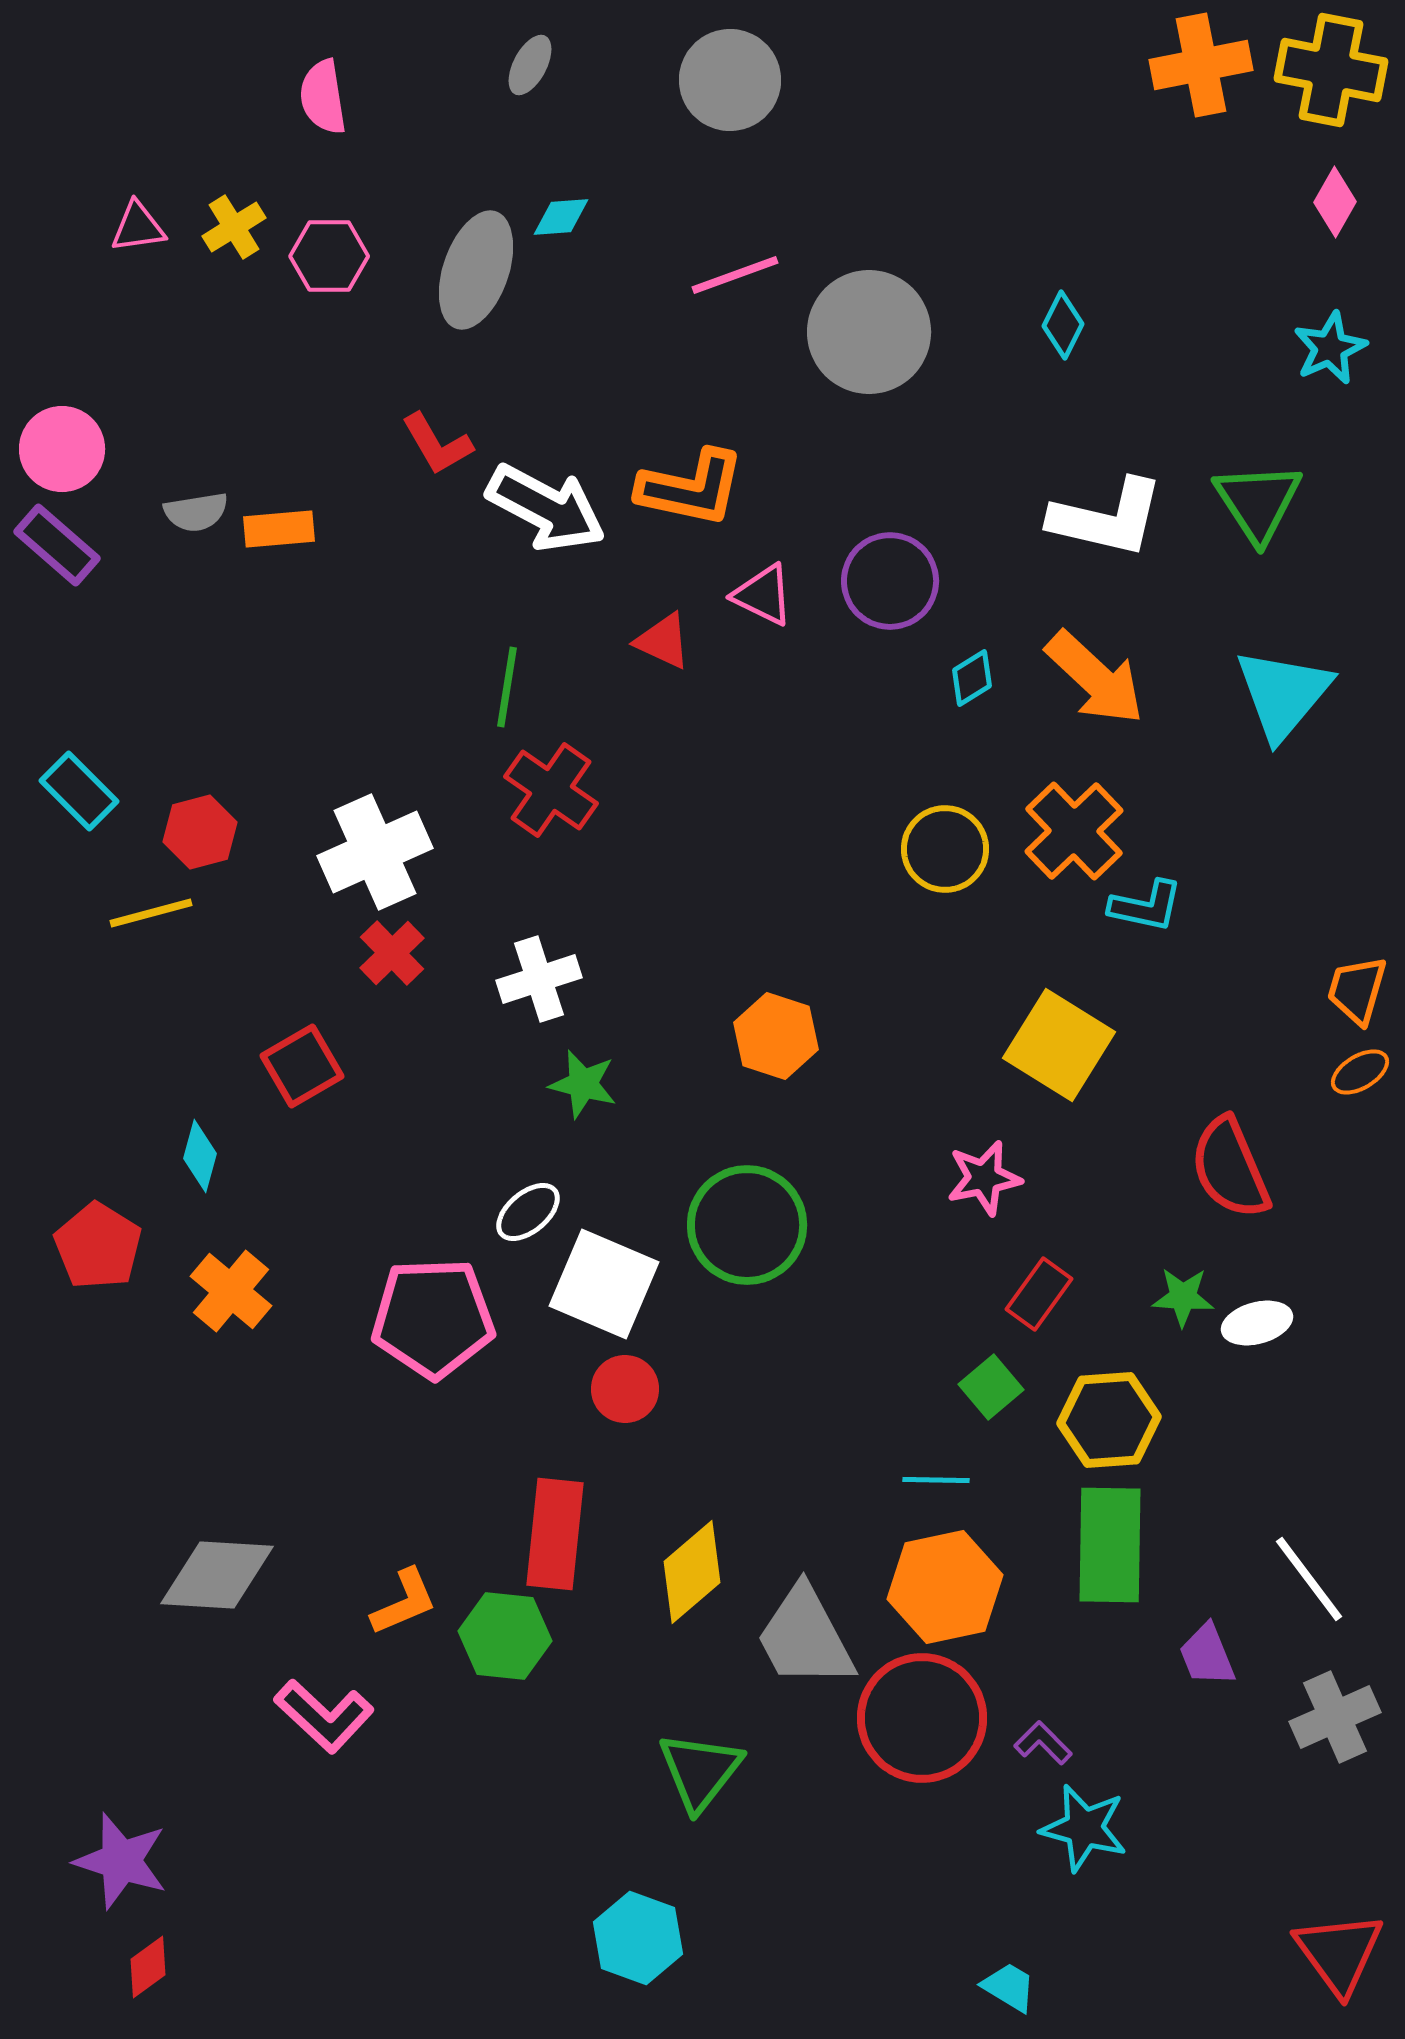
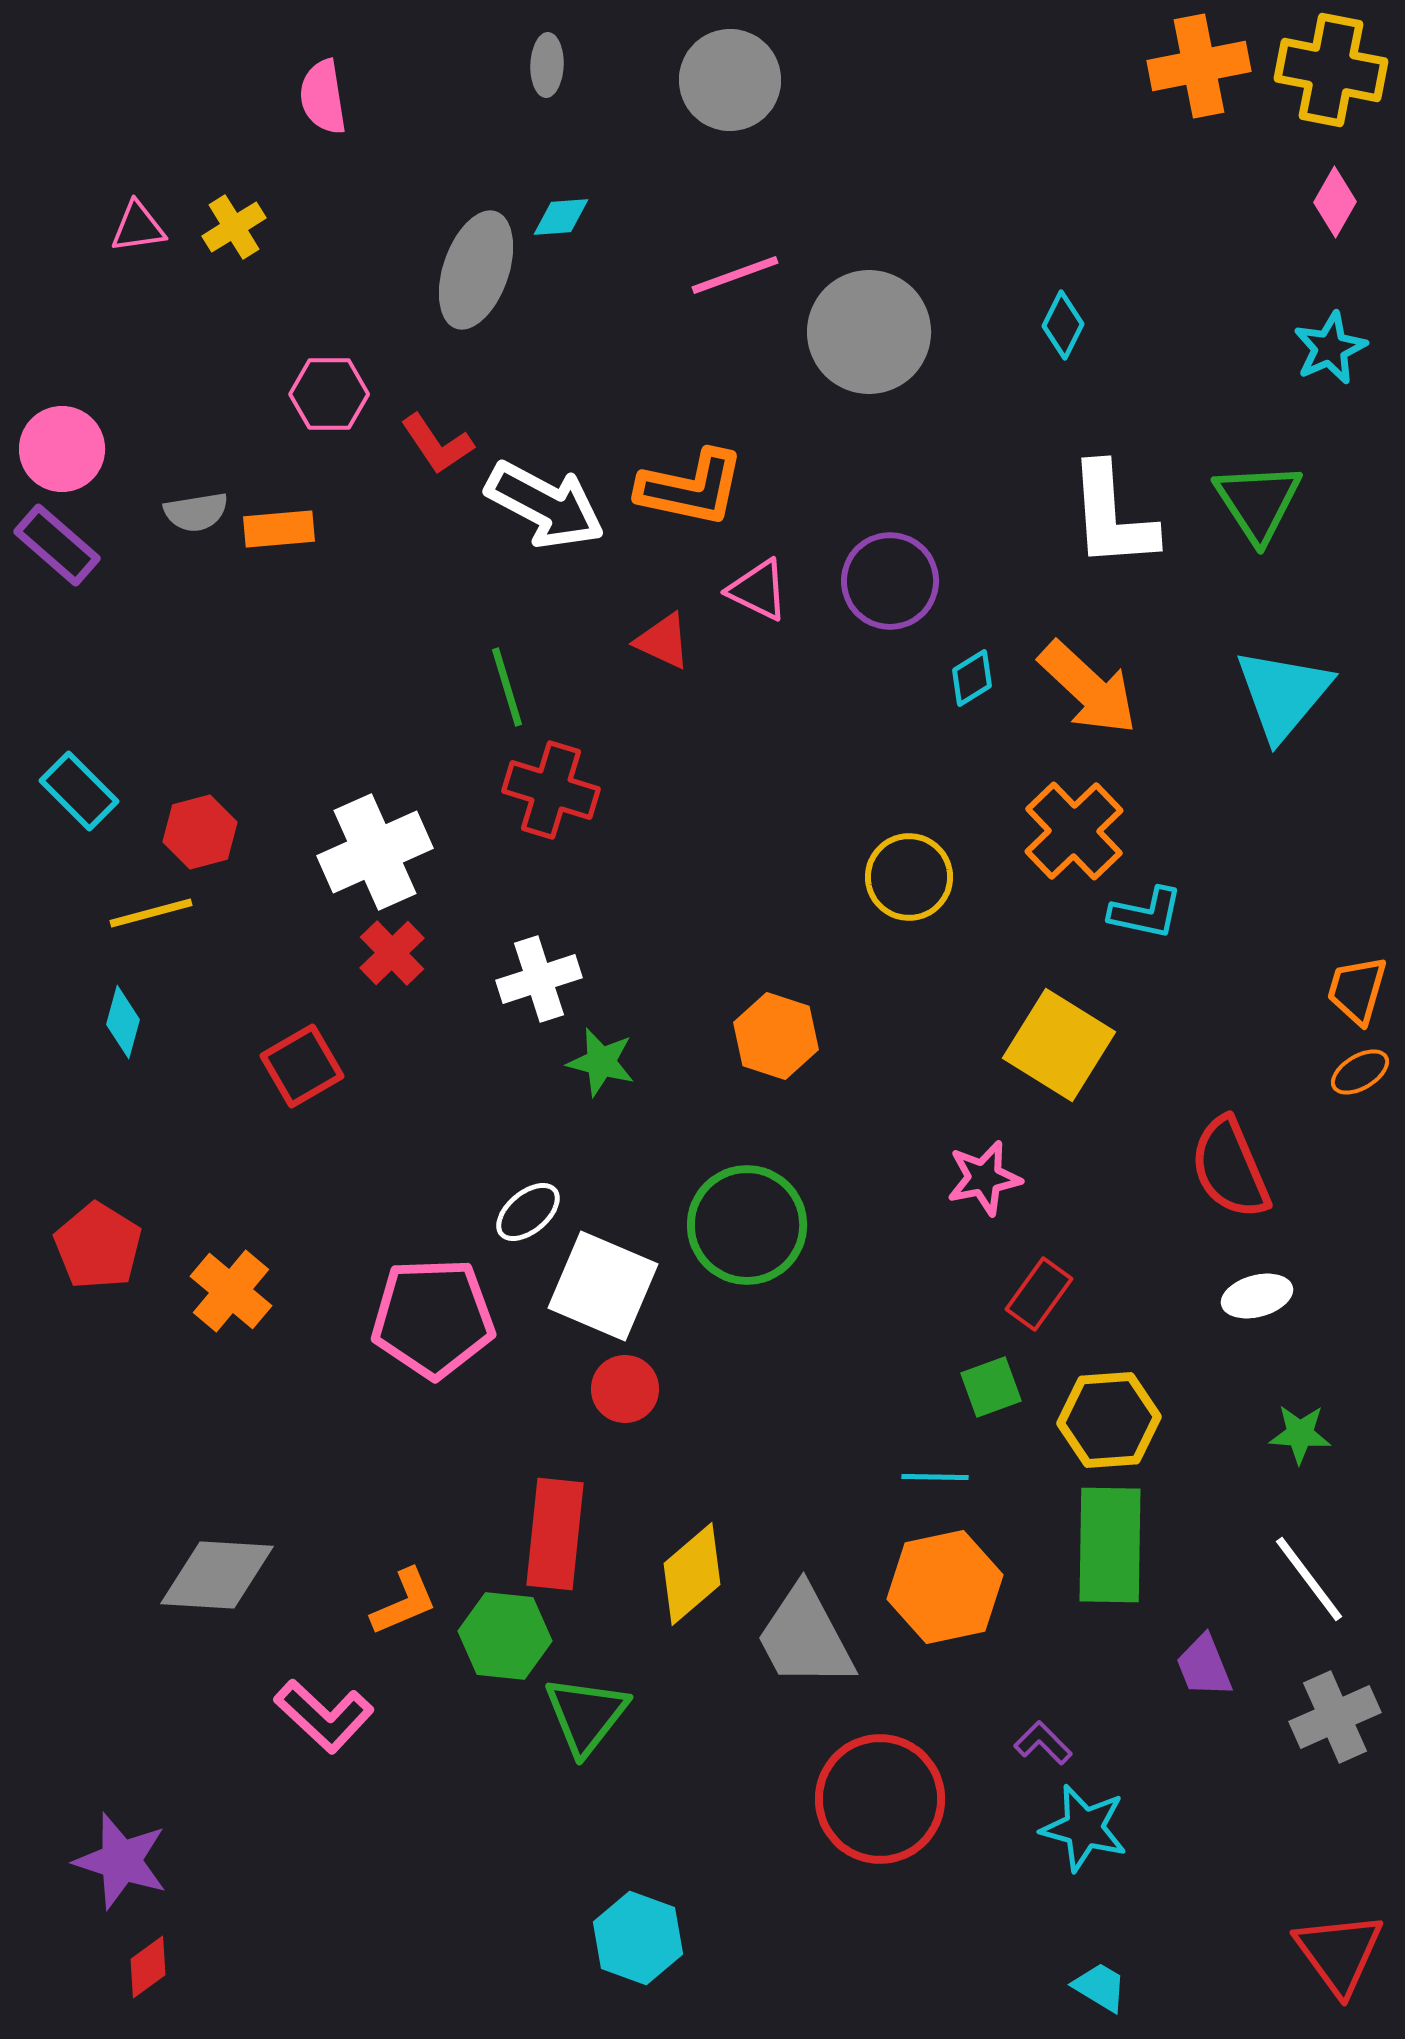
gray ellipse at (530, 65): moved 17 px right; rotated 26 degrees counterclockwise
orange cross at (1201, 65): moved 2 px left, 1 px down
pink hexagon at (329, 256): moved 138 px down
red L-shape at (437, 444): rotated 4 degrees counterclockwise
white arrow at (546, 508): moved 1 px left, 3 px up
white L-shape at (1107, 518): moved 5 px right, 2 px up; rotated 73 degrees clockwise
pink triangle at (763, 595): moved 5 px left, 5 px up
orange arrow at (1095, 678): moved 7 px left, 10 px down
green line at (507, 687): rotated 26 degrees counterclockwise
red cross at (551, 790): rotated 18 degrees counterclockwise
yellow circle at (945, 849): moved 36 px left, 28 px down
cyan L-shape at (1146, 906): moved 7 px down
green star at (583, 1084): moved 18 px right, 22 px up
cyan diamond at (200, 1156): moved 77 px left, 134 px up
white square at (604, 1284): moved 1 px left, 2 px down
green star at (1183, 1297): moved 117 px right, 137 px down
white ellipse at (1257, 1323): moved 27 px up
green square at (991, 1387): rotated 20 degrees clockwise
cyan line at (936, 1480): moved 1 px left, 3 px up
yellow diamond at (692, 1572): moved 2 px down
purple trapezoid at (1207, 1655): moved 3 px left, 11 px down
red circle at (922, 1718): moved 42 px left, 81 px down
green triangle at (700, 1771): moved 114 px left, 56 px up
cyan trapezoid at (1009, 1987): moved 91 px right
